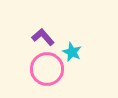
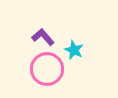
cyan star: moved 2 px right, 2 px up
